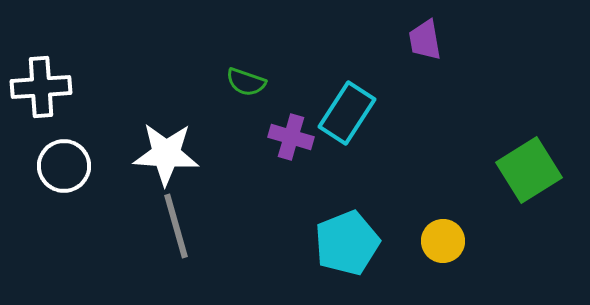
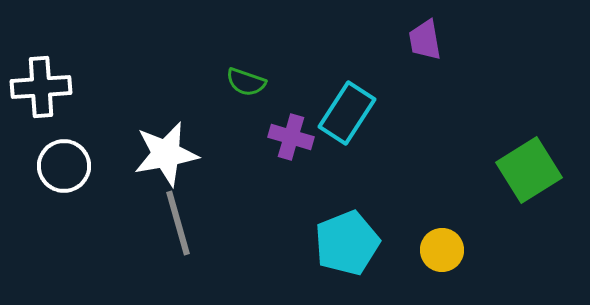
white star: rotated 14 degrees counterclockwise
gray line: moved 2 px right, 3 px up
yellow circle: moved 1 px left, 9 px down
